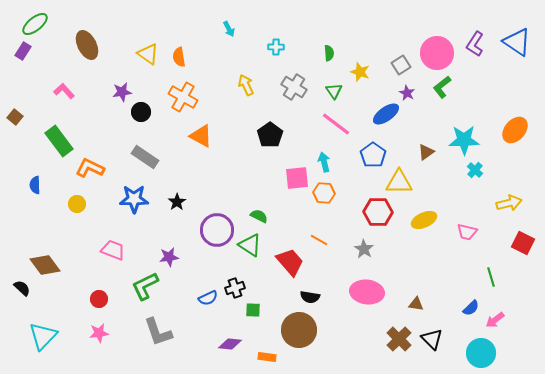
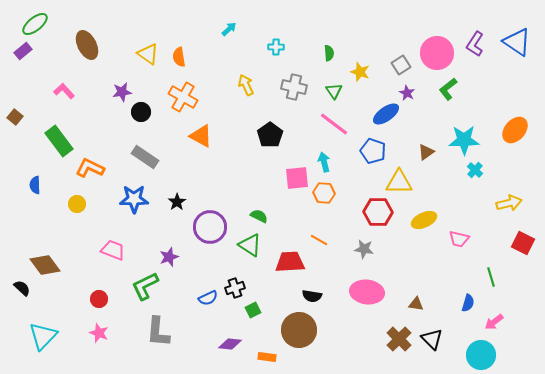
cyan arrow at (229, 29): rotated 105 degrees counterclockwise
purple rectangle at (23, 51): rotated 18 degrees clockwise
gray cross at (294, 87): rotated 20 degrees counterclockwise
green L-shape at (442, 87): moved 6 px right, 2 px down
pink line at (336, 124): moved 2 px left
blue pentagon at (373, 155): moved 4 px up; rotated 15 degrees counterclockwise
purple circle at (217, 230): moved 7 px left, 3 px up
pink trapezoid at (467, 232): moved 8 px left, 7 px down
gray star at (364, 249): rotated 24 degrees counterclockwise
purple star at (169, 257): rotated 12 degrees counterclockwise
red trapezoid at (290, 262): rotated 52 degrees counterclockwise
black semicircle at (310, 297): moved 2 px right, 1 px up
blue semicircle at (471, 308): moved 3 px left, 5 px up; rotated 30 degrees counterclockwise
green square at (253, 310): rotated 28 degrees counterclockwise
pink arrow at (495, 320): moved 1 px left, 2 px down
gray L-shape at (158, 332): rotated 24 degrees clockwise
pink star at (99, 333): rotated 30 degrees clockwise
cyan circle at (481, 353): moved 2 px down
